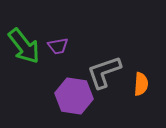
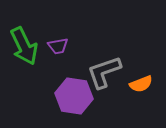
green arrow: rotated 12 degrees clockwise
orange semicircle: rotated 65 degrees clockwise
